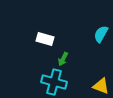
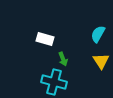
cyan semicircle: moved 3 px left
green arrow: rotated 48 degrees counterclockwise
yellow triangle: moved 25 px up; rotated 36 degrees clockwise
